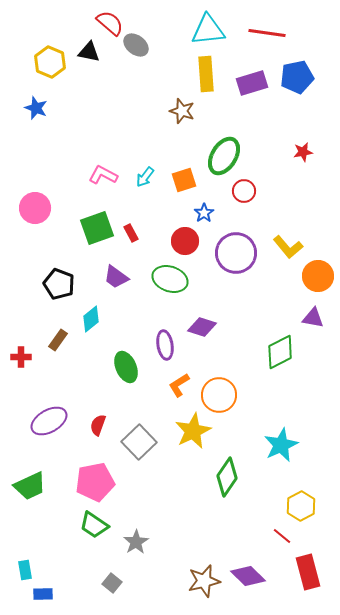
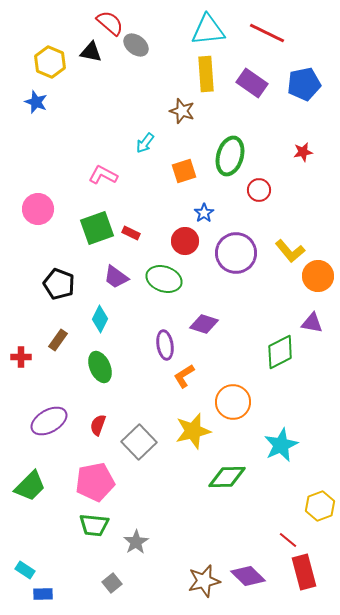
red line at (267, 33): rotated 18 degrees clockwise
black triangle at (89, 52): moved 2 px right
blue pentagon at (297, 77): moved 7 px right, 7 px down
purple rectangle at (252, 83): rotated 52 degrees clockwise
blue star at (36, 108): moved 6 px up
green ellipse at (224, 156): moved 6 px right; rotated 15 degrees counterclockwise
cyan arrow at (145, 177): moved 34 px up
orange square at (184, 180): moved 9 px up
red circle at (244, 191): moved 15 px right, 1 px up
pink circle at (35, 208): moved 3 px right, 1 px down
red rectangle at (131, 233): rotated 36 degrees counterclockwise
yellow L-shape at (288, 247): moved 2 px right, 4 px down
green ellipse at (170, 279): moved 6 px left
purple triangle at (313, 318): moved 1 px left, 5 px down
cyan diamond at (91, 319): moved 9 px right; rotated 24 degrees counterclockwise
purple diamond at (202, 327): moved 2 px right, 3 px up
green ellipse at (126, 367): moved 26 px left
orange L-shape at (179, 385): moved 5 px right, 9 px up
orange circle at (219, 395): moved 14 px right, 7 px down
yellow star at (193, 431): rotated 12 degrees clockwise
green diamond at (227, 477): rotated 54 degrees clockwise
green trapezoid at (30, 486): rotated 20 degrees counterclockwise
yellow hexagon at (301, 506): moved 19 px right; rotated 8 degrees clockwise
green trapezoid at (94, 525): rotated 28 degrees counterclockwise
red line at (282, 536): moved 6 px right, 4 px down
cyan rectangle at (25, 570): rotated 48 degrees counterclockwise
red rectangle at (308, 572): moved 4 px left
gray square at (112, 583): rotated 12 degrees clockwise
